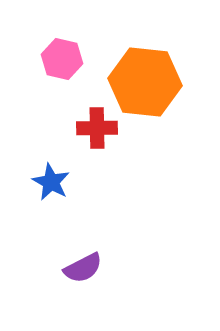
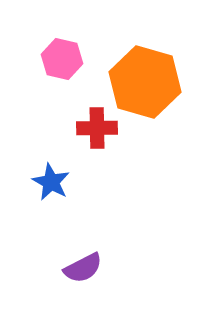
orange hexagon: rotated 10 degrees clockwise
